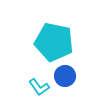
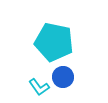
blue circle: moved 2 px left, 1 px down
